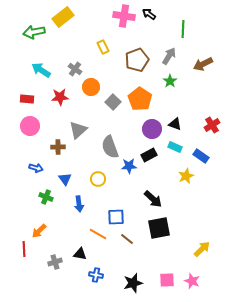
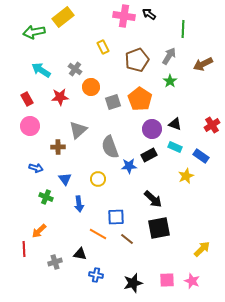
red rectangle at (27, 99): rotated 56 degrees clockwise
gray square at (113, 102): rotated 28 degrees clockwise
